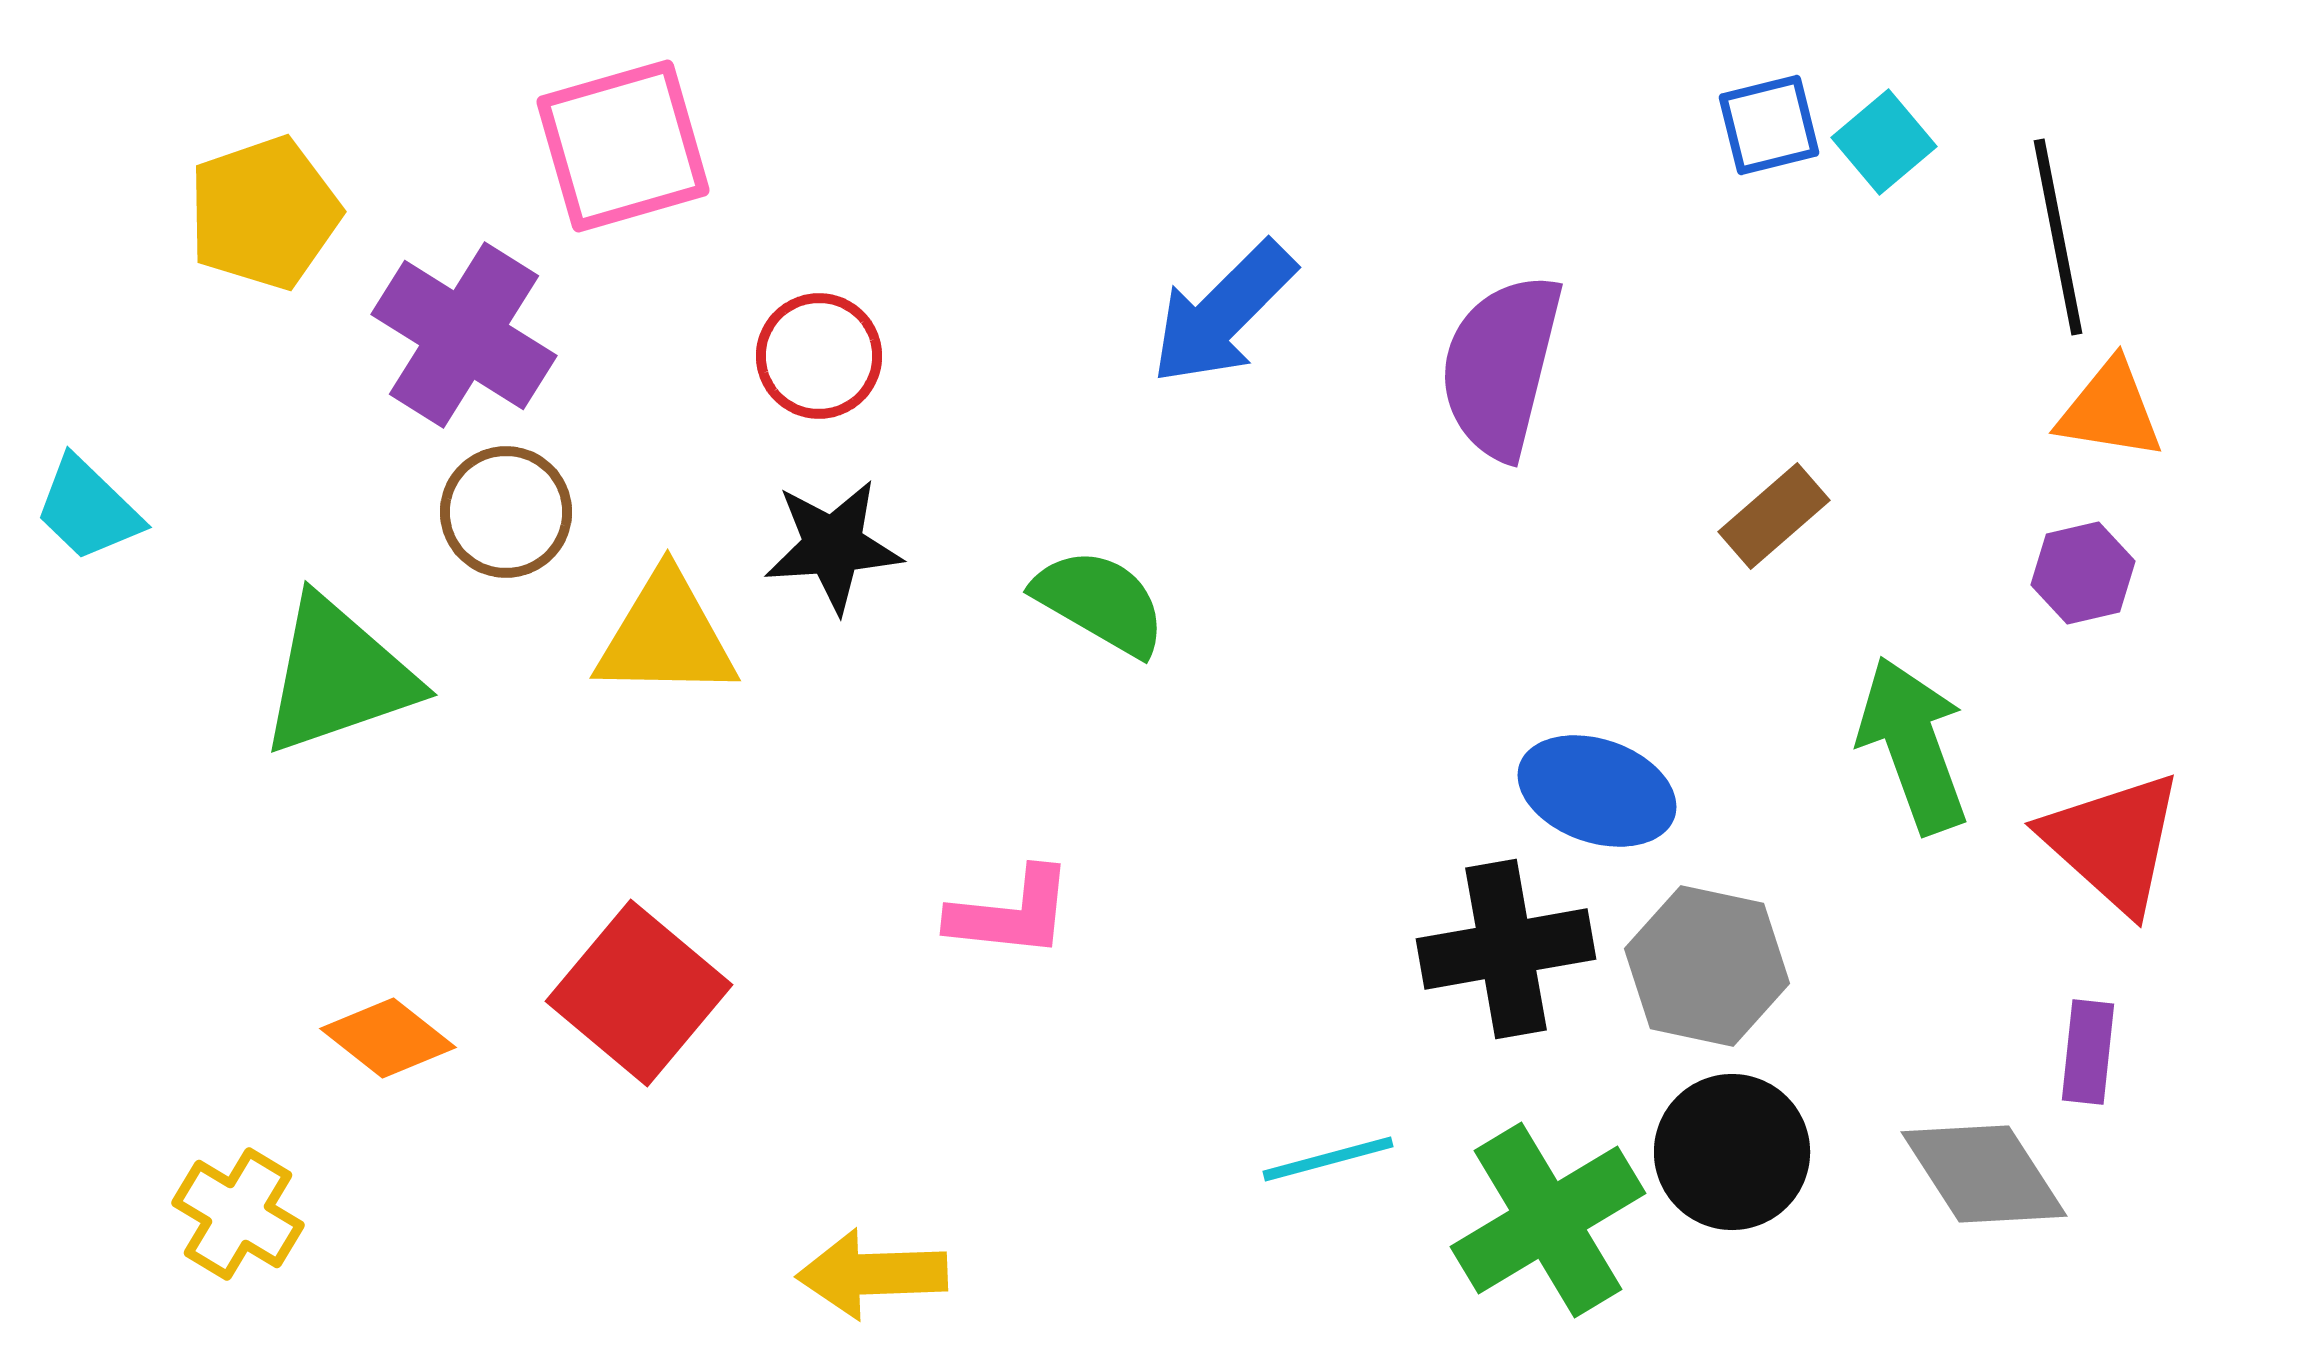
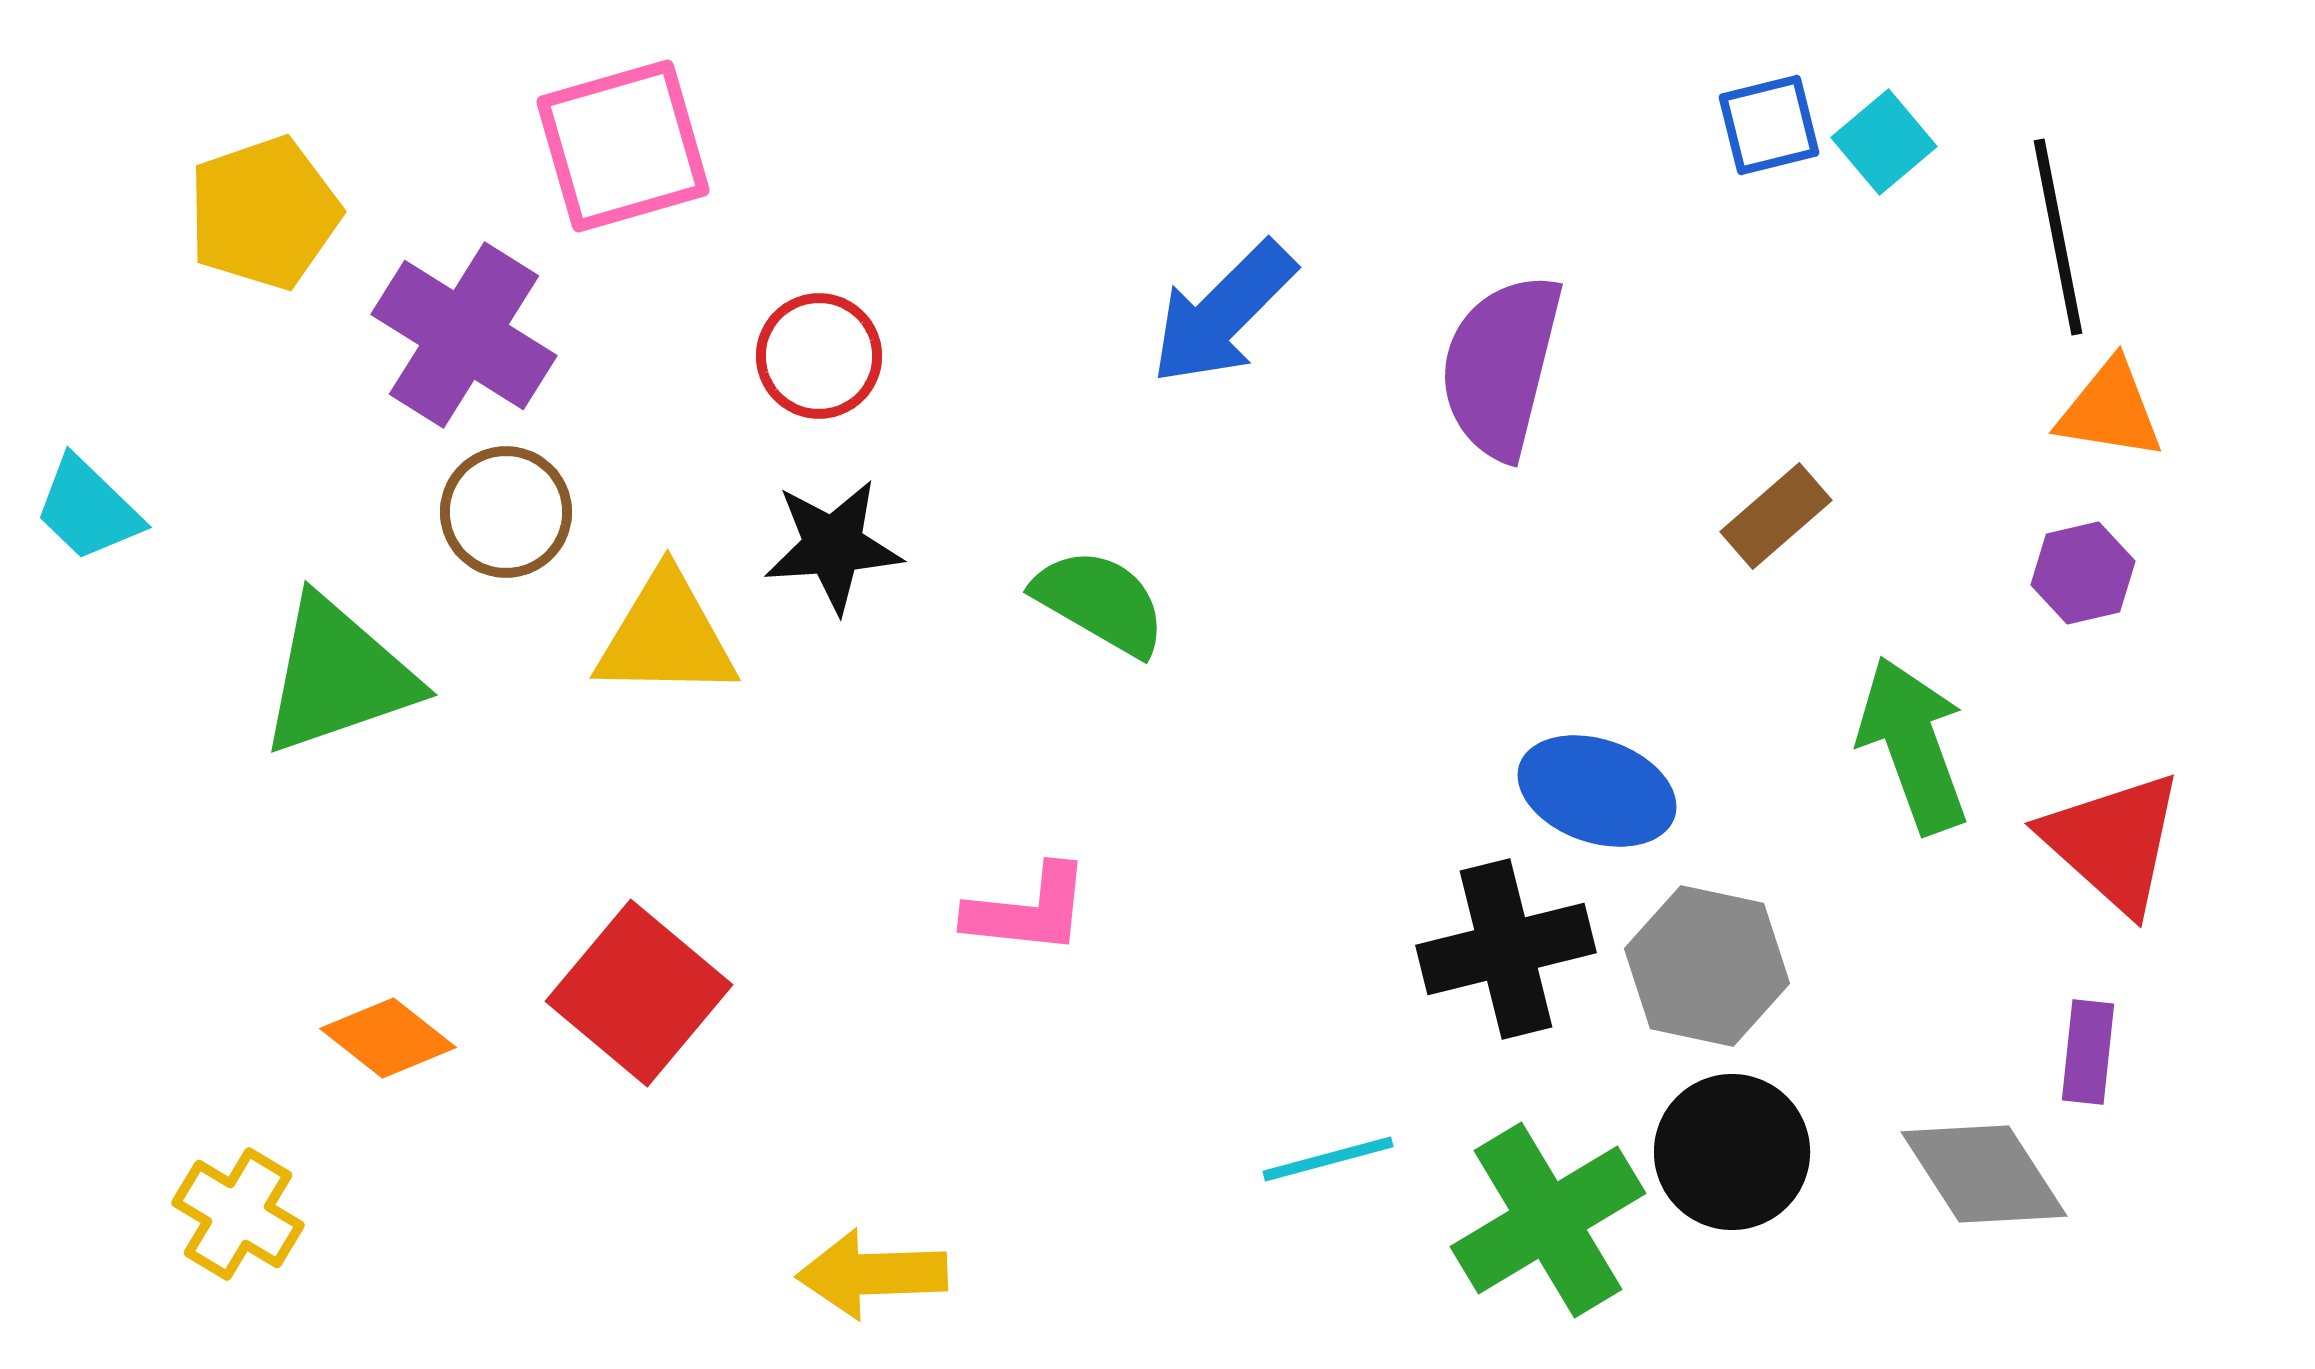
brown rectangle: moved 2 px right
pink L-shape: moved 17 px right, 3 px up
black cross: rotated 4 degrees counterclockwise
